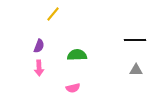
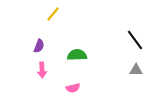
black line: rotated 55 degrees clockwise
pink arrow: moved 3 px right, 2 px down
